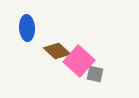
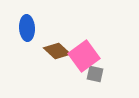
pink square: moved 5 px right, 5 px up; rotated 12 degrees clockwise
